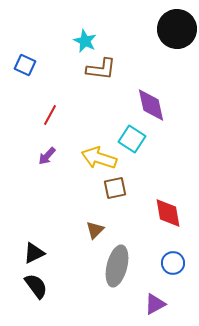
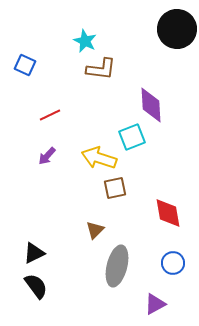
purple diamond: rotated 9 degrees clockwise
red line: rotated 35 degrees clockwise
cyan square: moved 2 px up; rotated 36 degrees clockwise
